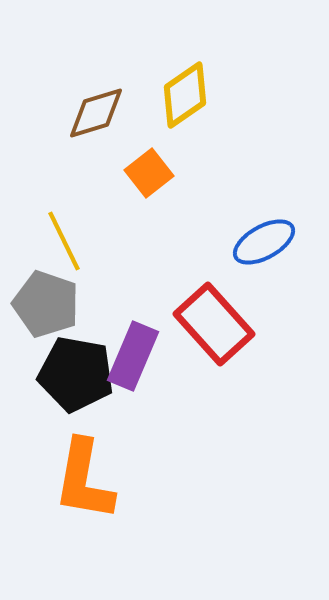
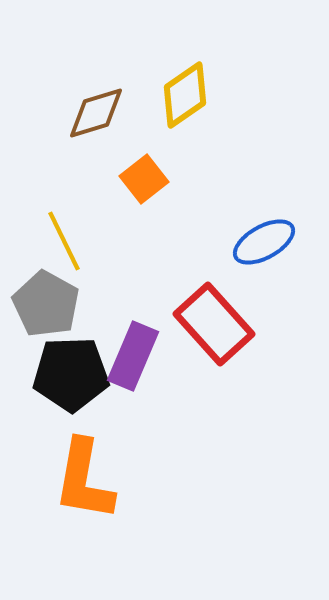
orange square: moved 5 px left, 6 px down
gray pentagon: rotated 10 degrees clockwise
black pentagon: moved 5 px left; rotated 12 degrees counterclockwise
